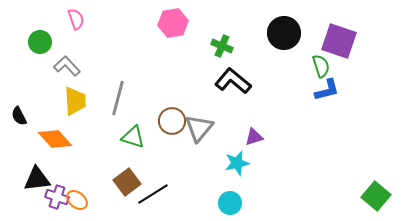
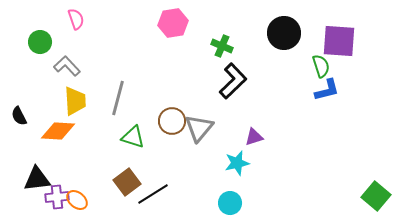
purple square: rotated 15 degrees counterclockwise
black L-shape: rotated 96 degrees clockwise
orange diamond: moved 3 px right, 8 px up; rotated 44 degrees counterclockwise
purple cross: rotated 25 degrees counterclockwise
